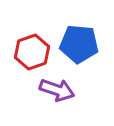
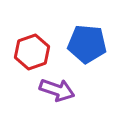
blue pentagon: moved 8 px right
